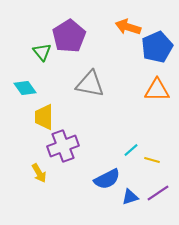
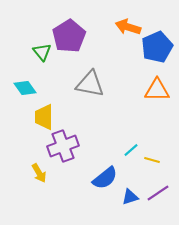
blue semicircle: moved 2 px left, 1 px up; rotated 12 degrees counterclockwise
